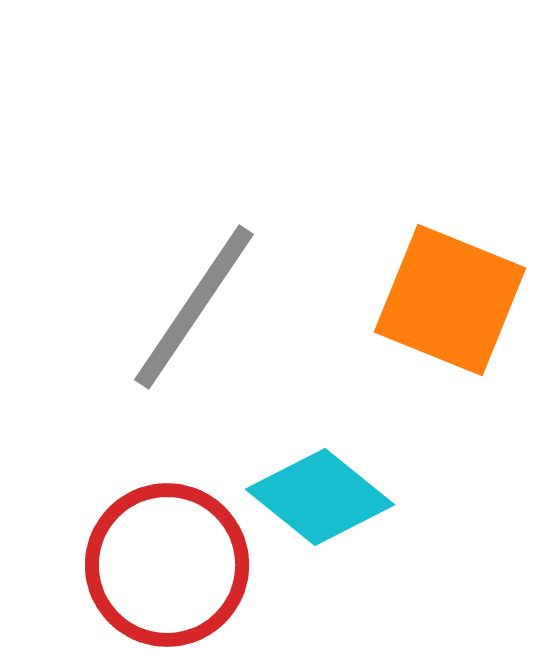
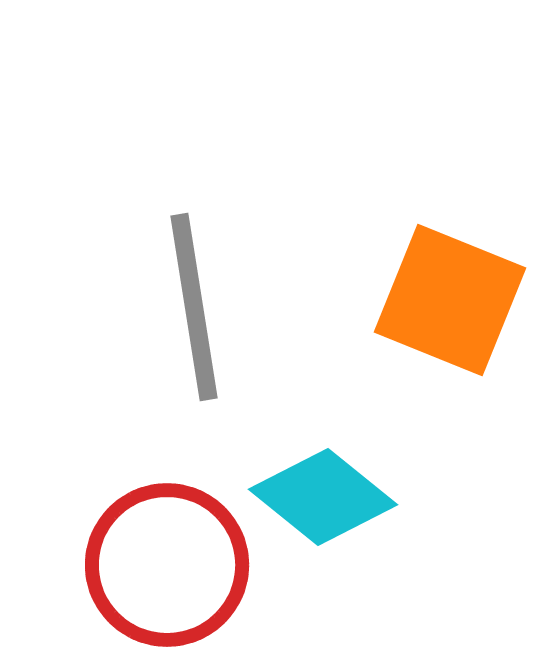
gray line: rotated 43 degrees counterclockwise
cyan diamond: moved 3 px right
